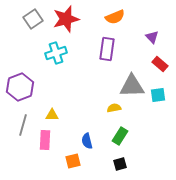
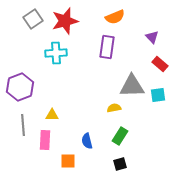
red star: moved 1 px left, 2 px down
purple rectangle: moved 2 px up
cyan cross: rotated 15 degrees clockwise
gray line: rotated 20 degrees counterclockwise
orange square: moved 5 px left; rotated 14 degrees clockwise
